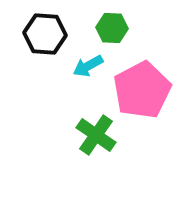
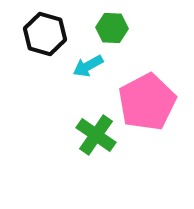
black hexagon: rotated 12 degrees clockwise
pink pentagon: moved 5 px right, 12 px down
